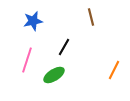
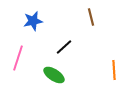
black line: rotated 18 degrees clockwise
pink line: moved 9 px left, 2 px up
orange line: rotated 30 degrees counterclockwise
green ellipse: rotated 65 degrees clockwise
